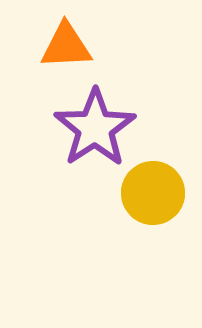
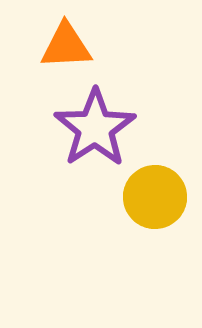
yellow circle: moved 2 px right, 4 px down
